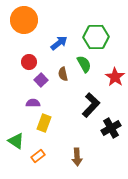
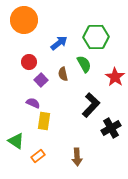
purple semicircle: rotated 24 degrees clockwise
yellow rectangle: moved 2 px up; rotated 12 degrees counterclockwise
